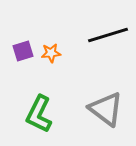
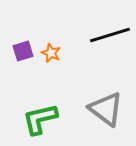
black line: moved 2 px right
orange star: rotated 30 degrees clockwise
green L-shape: moved 1 px right, 5 px down; rotated 51 degrees clockwise
